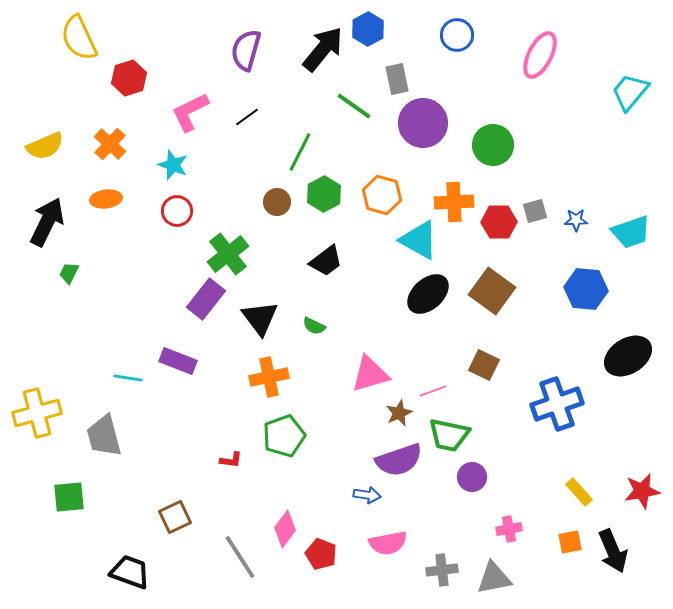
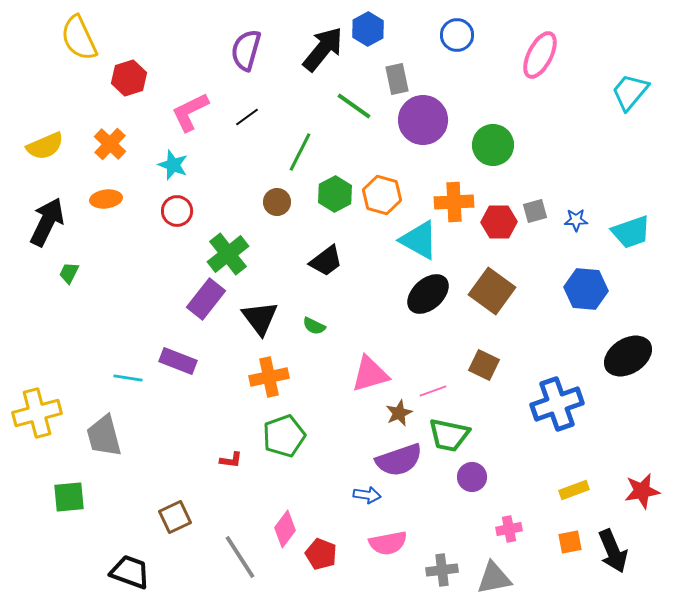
purple circle at (423, 123): moved 3 px up
green hexagon at (324, 194): moved 11 px right
yellow rectangle at (579, 492): moved 5 px left, 2 px up; rotated 68 degrees counterclockwise
